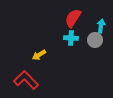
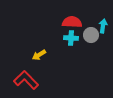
red semicircle: moved 1 px left, 4 px down; rotated 60 degrees clockwise
cyan arrow: moved 2 px right
gray circle: moved 4 px left, 5 px up
